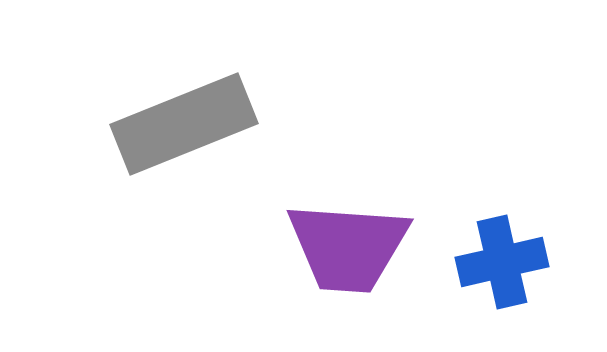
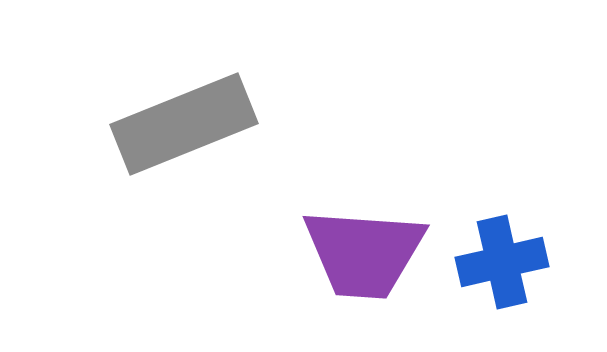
purple trapezoid: moved 16 px right, 6 px down
